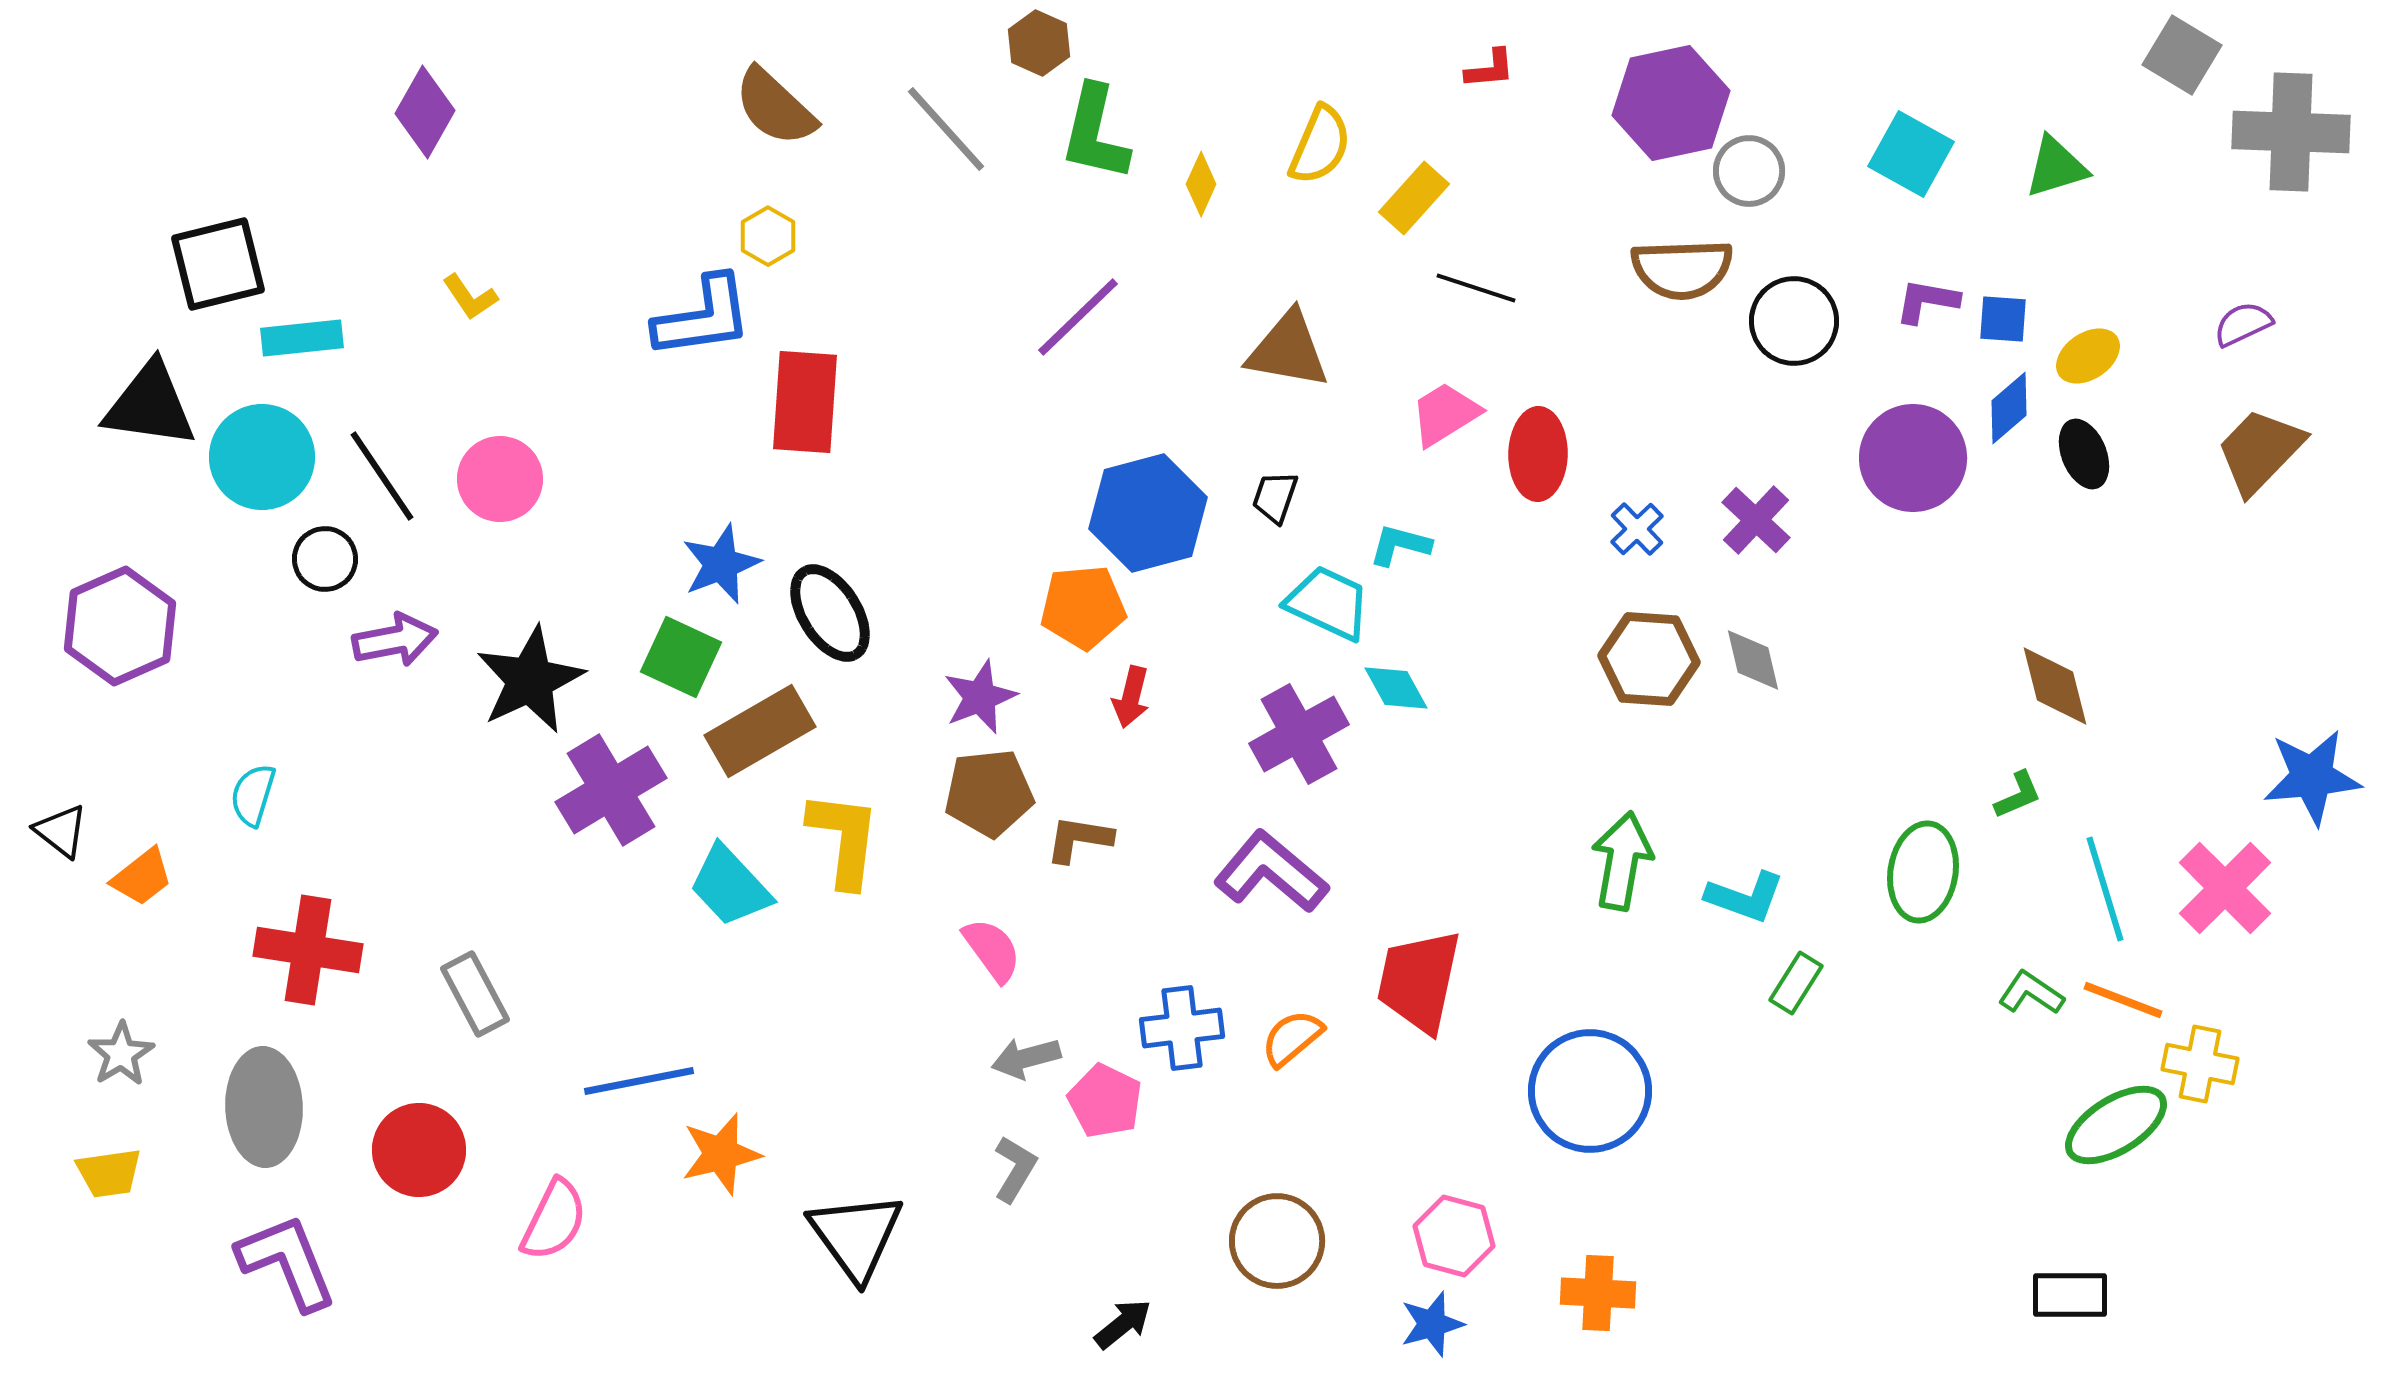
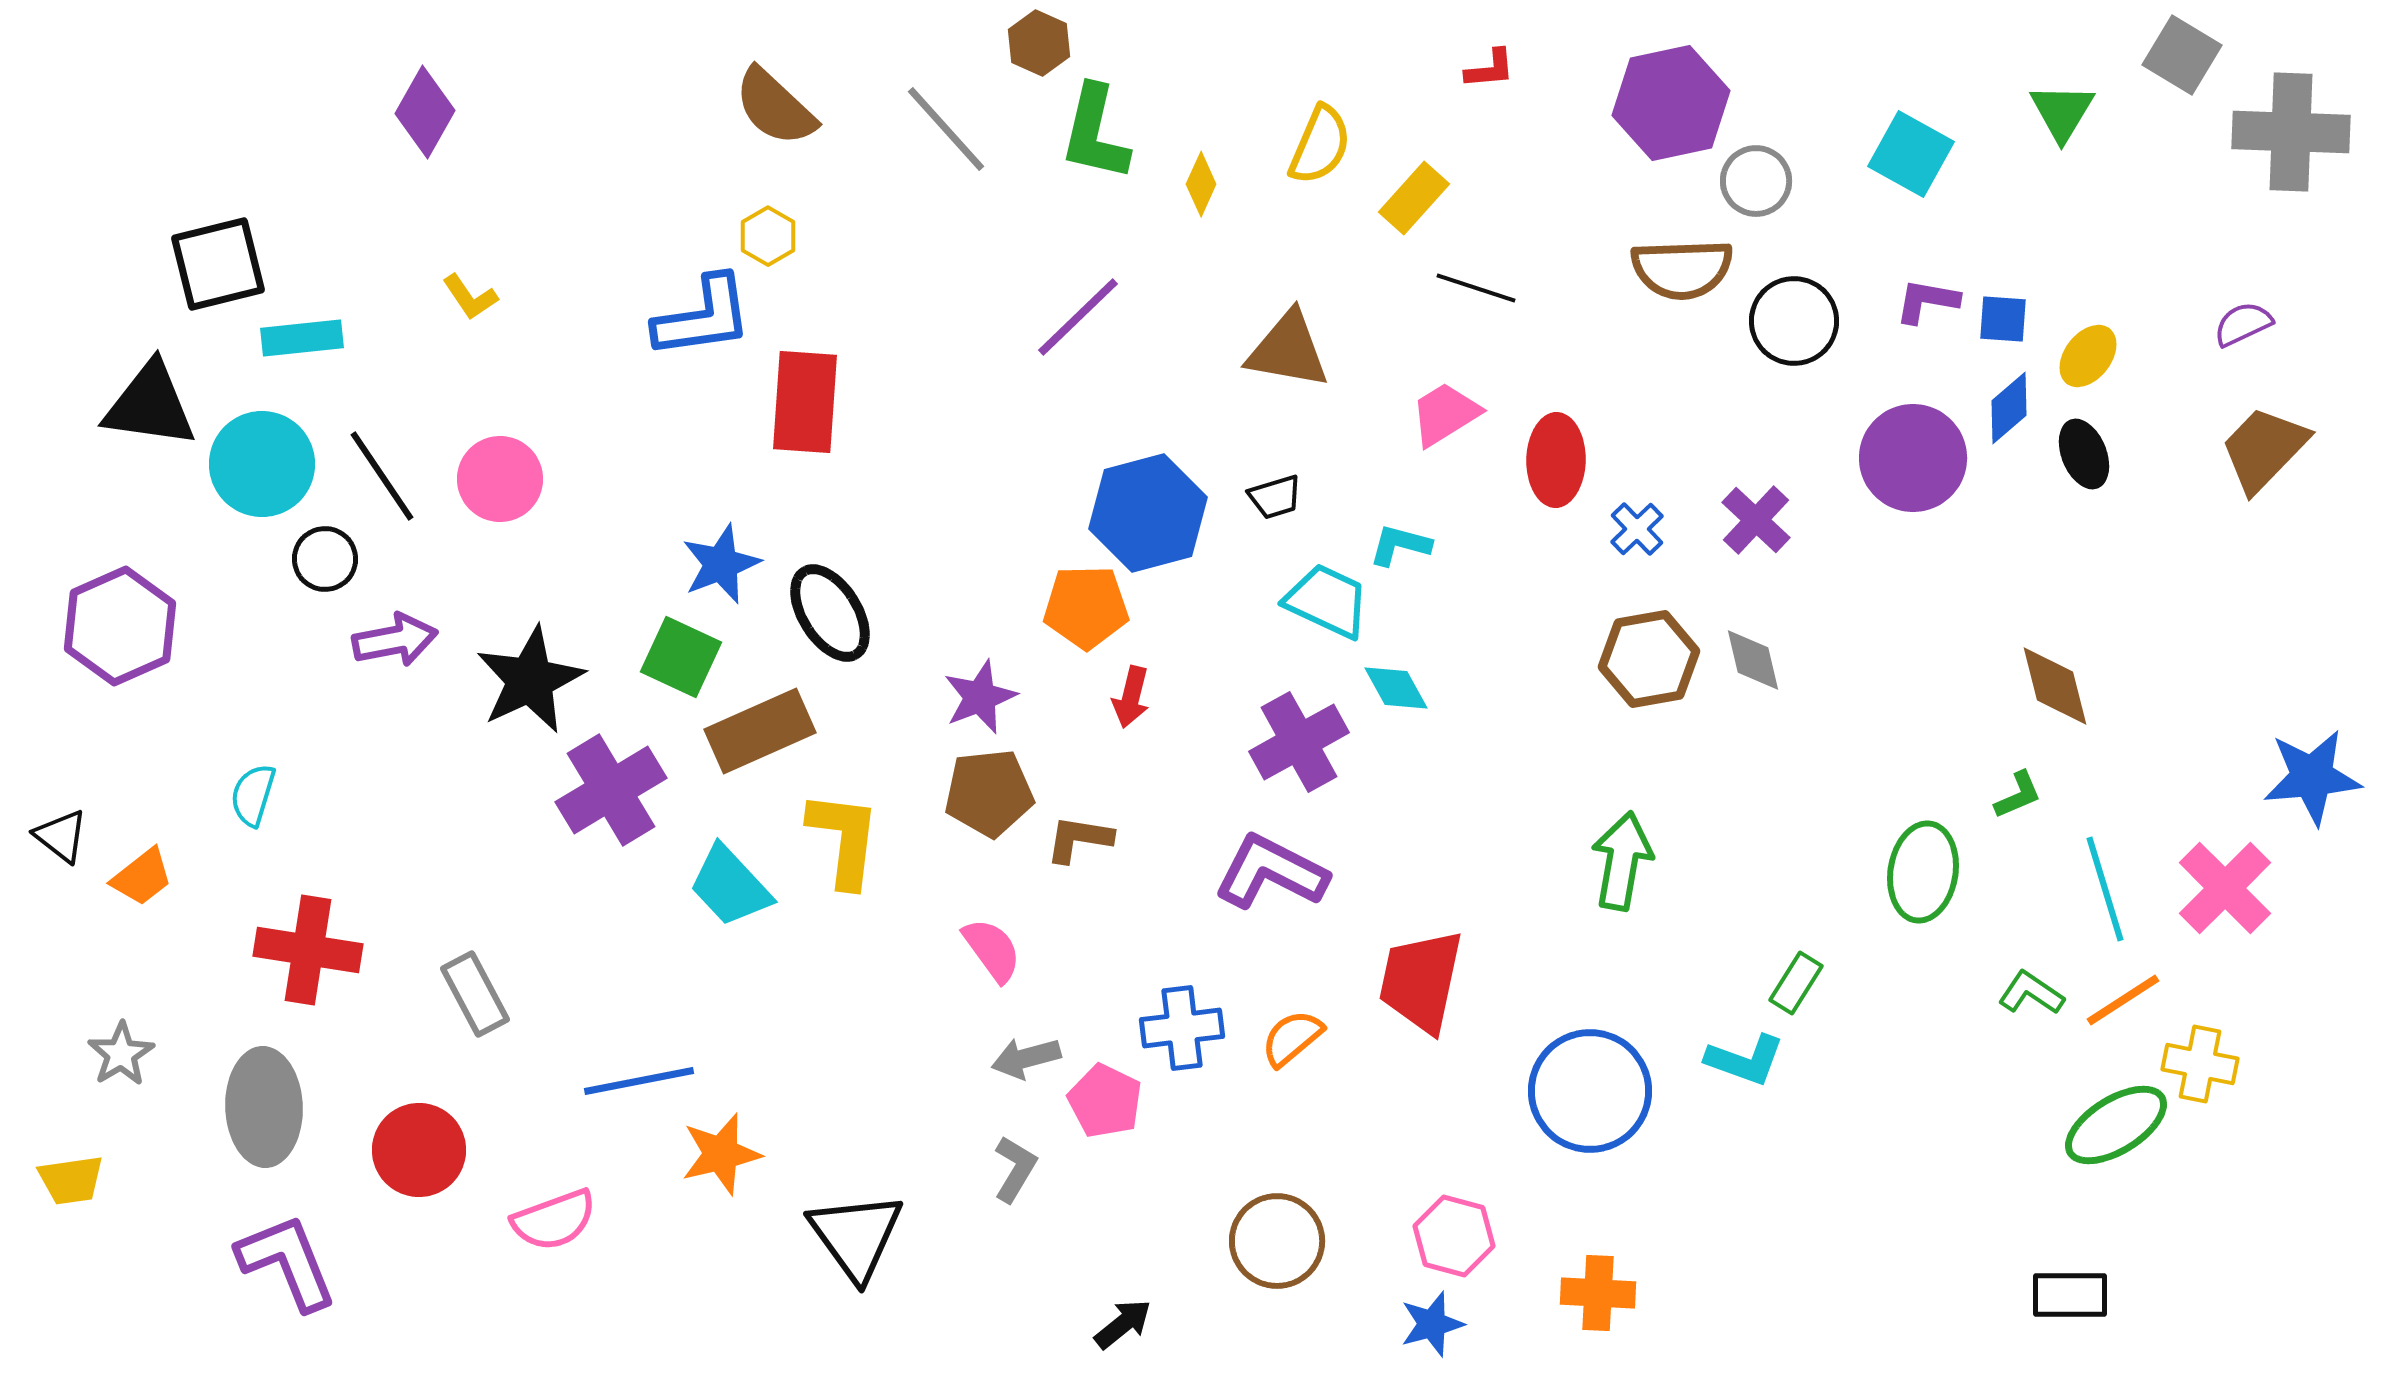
green triangle at (2056, 167): moved 6 px right, 55 px up; rotated 42 degrees counterclockwise
gray circle at (1749, 171): moved 7 px right, 10 px down
yellow ellipse at (2088, 356): rotated 18 degrees counterclockwise
brown trapezoid at (2260, 451): moved 4 px right, 2 px up
red ellipse at (1538, 454): moved 18 px right, 6 px down
cyan circle at (262, 457): moved 7 px down
black trapezoid at (1275, 497): rotated 126 degrees counterclockwise
cyan trapezoid at (1328, 603): moved 1 px left, 2 px up
orange pentagon at (1083, 607): moved 3 px right; rotated 4 degrees clockwise
brown hexagon at (1649, 659): rotated 14 degrees counterclockwise
brown rectangle at (760, 731): rotated 6 degrees clockwise
purple cross at (1299, 734): moved 8 px down
black triangle at (61, 831): moved 5 px down
purple L-shape at (1271, 872): rotated 13 degrees counterclockwise
cyan L-shape at (1745, 897): moved 163 px down
red trapezoid at (1419, 981): moved 2 px right
orange line at (2123, 1000): rotated 54 degrees counterclockwise
yellow trapezoid at (109, 1173): moved 38 px left, 7 px down
pink semicircle at (554, 1220): rotated 44 degrees clockwise
